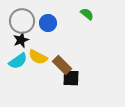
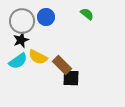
blue circle: moved 2 px left, 6 px up
